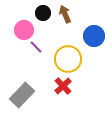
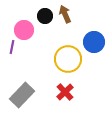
black circle: moved 2 px right, 3 px down
blue circle: moved 6 px down
purple line: moved 24 px left; rotated 56 degrees clockwise
red cross: moved 2 px right, 6 px down
